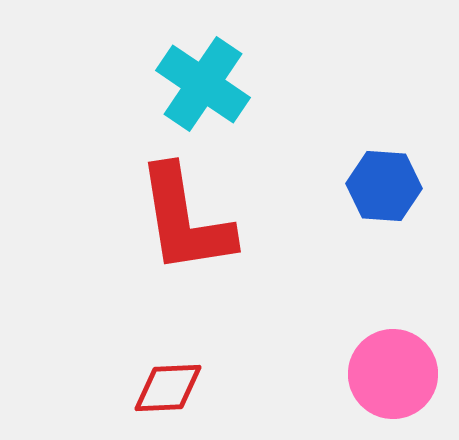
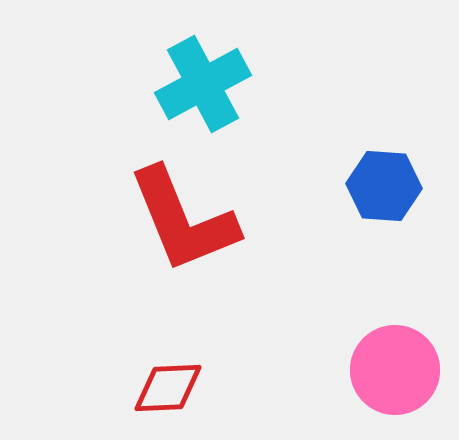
cyan cross: rotated 28 degrees clockwise
red L-shape: moved 2 px left; rotated 13 degrees counterclockwise
pink circle: moved 2 px right, 4 px up
